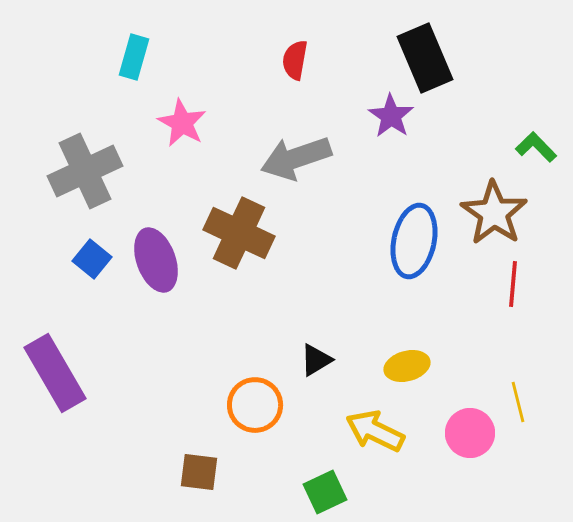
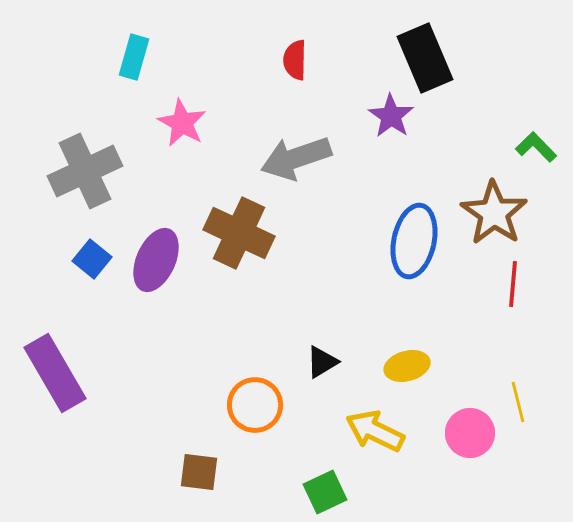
red semicircle: rotated 9 degrees counterclockwise
purple ellipse: rotated 44 degrees clockwise
black triangle: moved 6 px right, 2 px down
